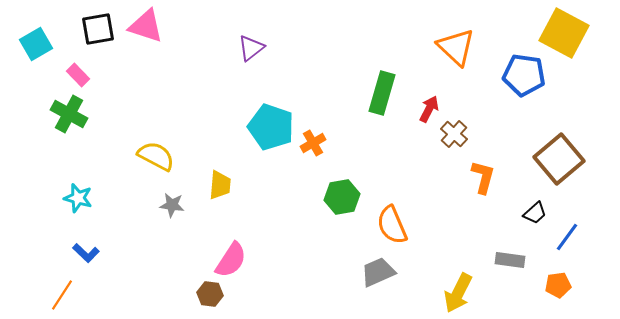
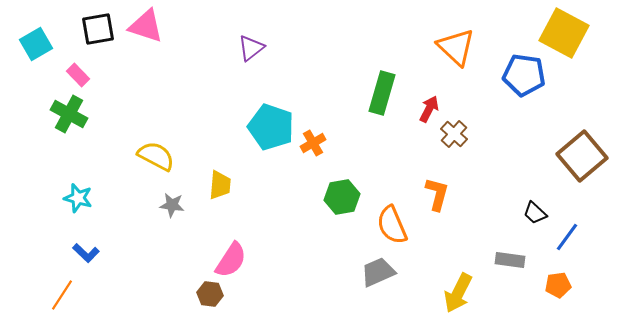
brown square: moved 23 px right, 3 px up
orange L-shape: moved 46 px left, 17 px down
black trapezoid: rotated 85 degrees clockwise
